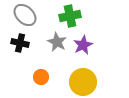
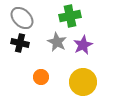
gray ellipse: moved 3 px left, 3 px down
